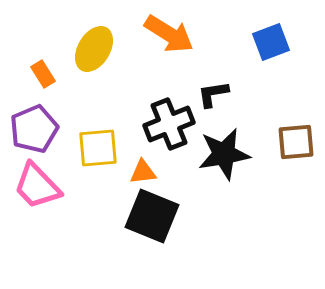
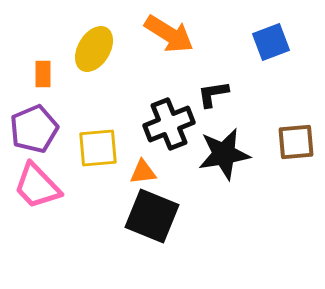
orange rectangle: rotated 32 degrees clockwise
